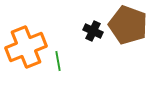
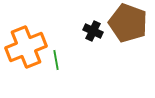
brown pentagon: moved 2 px up
green line: moved 2 px left, 1 px up
